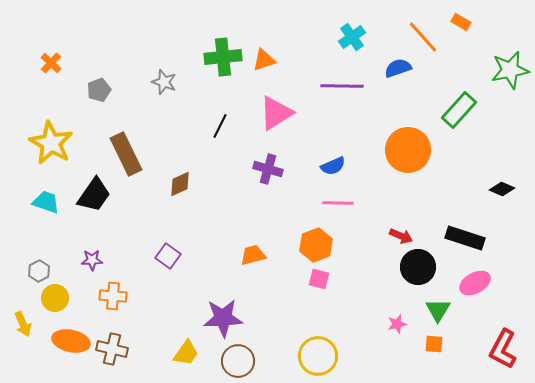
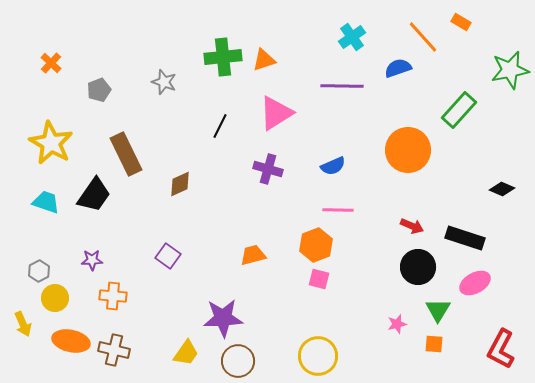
pink line at (338, 203): moved 7 px down
red arrow at (401, 236): moved 11 px right, 10 px up
brown cross at (112, 349): moved 2 px right, 1 px down
red L-shape at (503, 349): moved 2 px left
